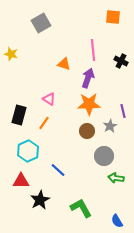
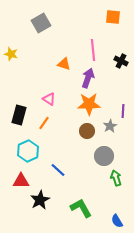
purple line: rotated 16 degrees clockwise
green arrow: rotated 63 degrees clockwise
